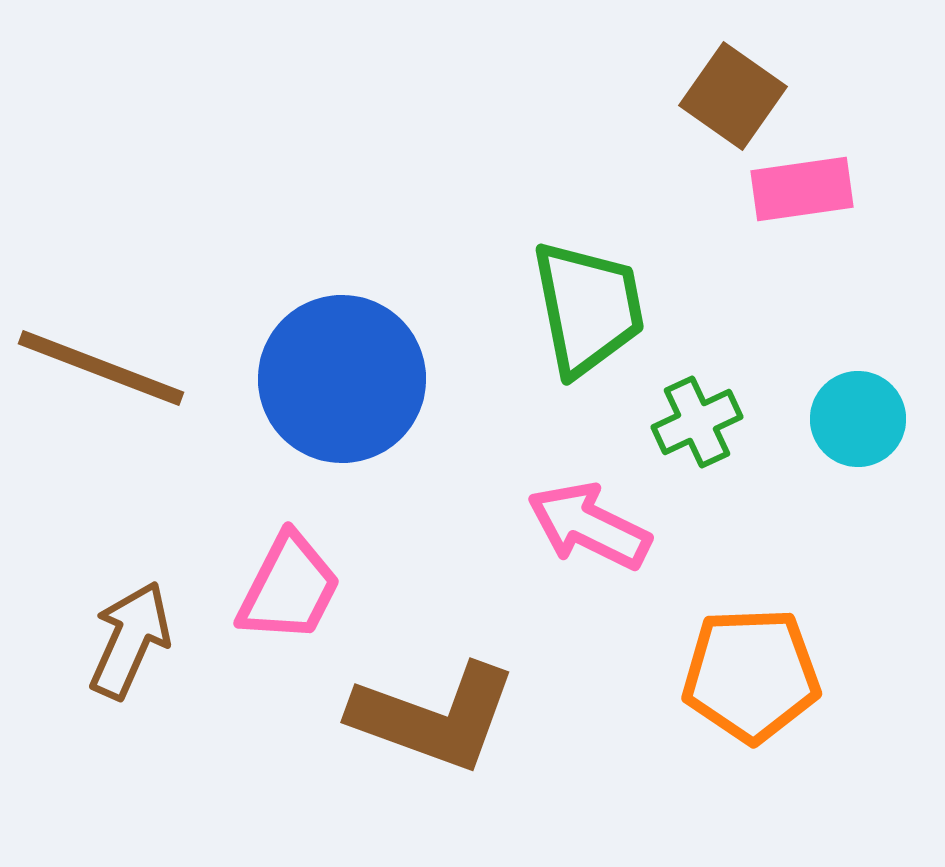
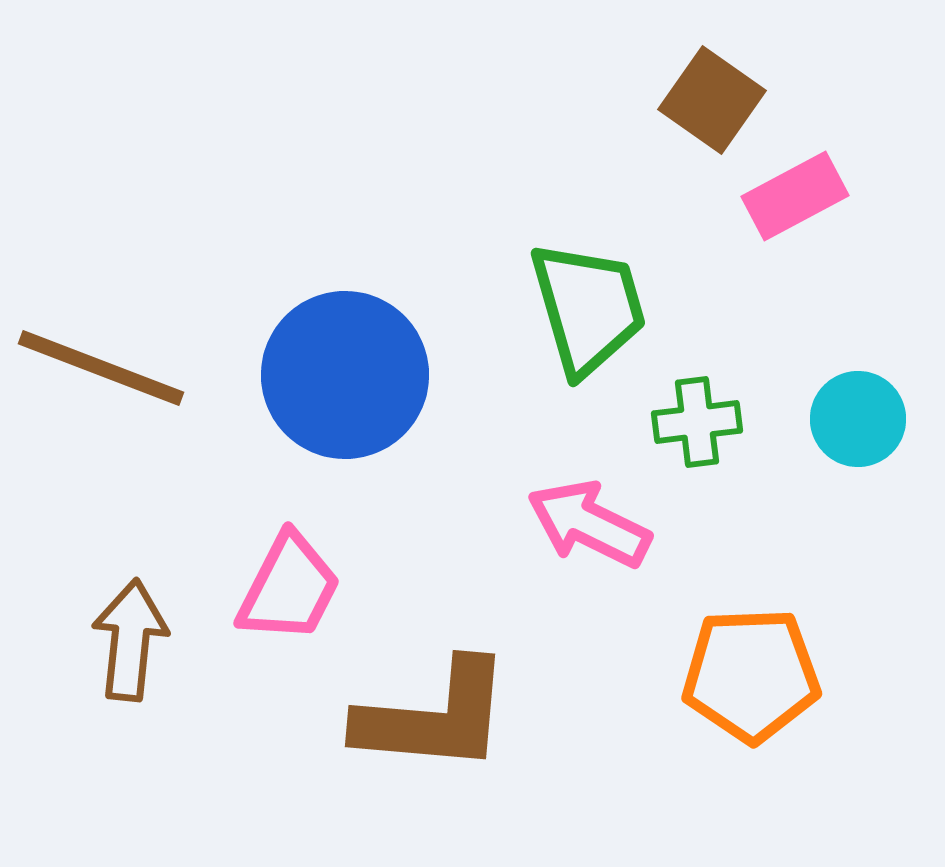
brown square: moved 21 px left, 4 px down
pink rectangle: moved 7 px left, 7 px down; rotated 20 degrees counterclockwise
green trapezoid: rotated 5 degrees counterclockwise
blue circle: moved 3 px right, 4 px up
green cross: rotated 18 degrees clockwise
pink arrow: moved 2 px up
brown arrow: rotated 18 degrees counterclockwise
brown L-shape: rotated 15 degrees counterclockwise
